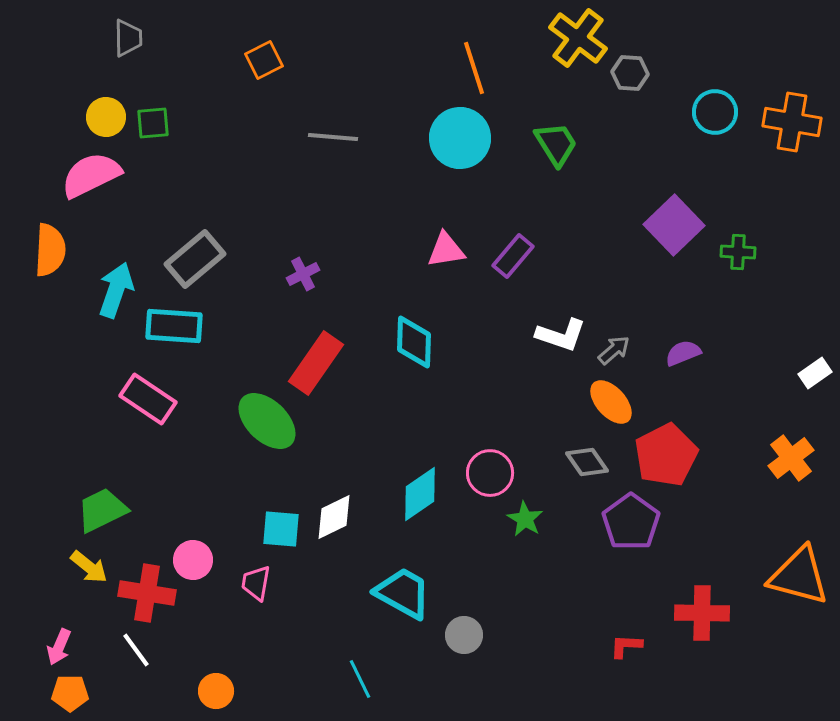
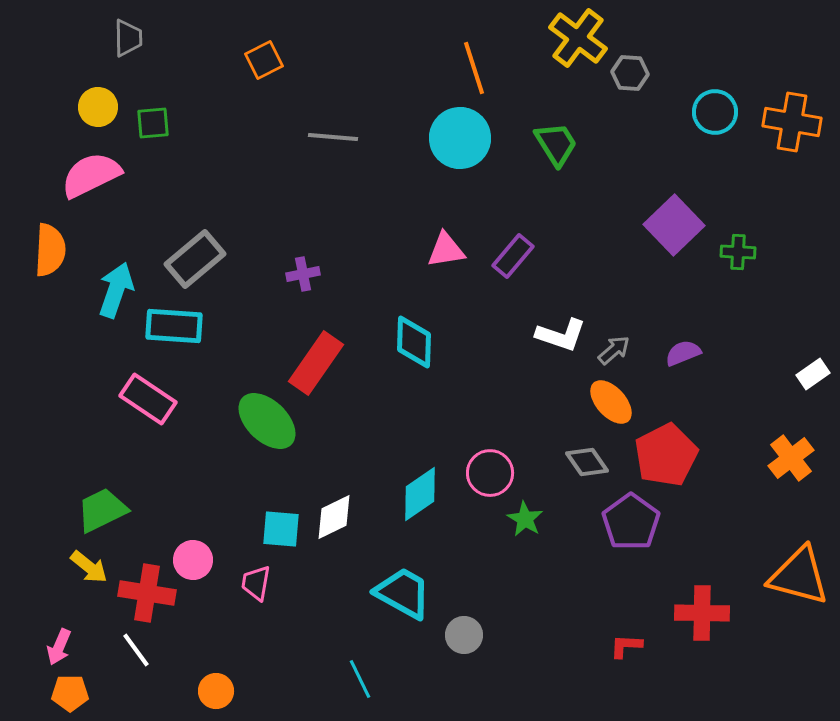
yellow circle at (106, 117): moved 8 px left, 10 px up
purple cross at (303, 274): rotated 16 degrees clockwise
white rectangle at (815, 373): moved 2 px left, 1 px down
